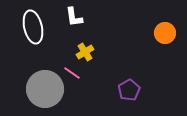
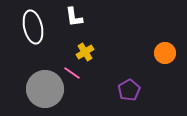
orange circle: moved 20 px down
